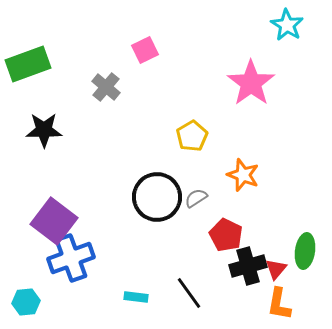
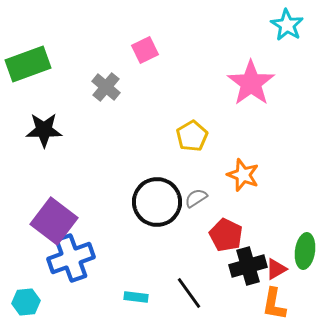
black circle: moved 5 px down
red triangle: rotated 20 degrees clockwise
orange L-shape: moved 5 px left
